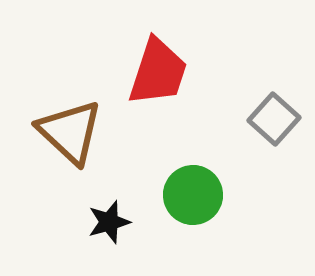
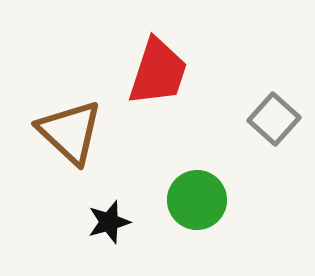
green circle: moved 4 px right, 5 px down
